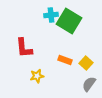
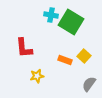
cyan cross: rotated 16 degrees clockwise
green square: moved 2 px right, 1 px down
yellow square: moved 2 px left, 7 px up
